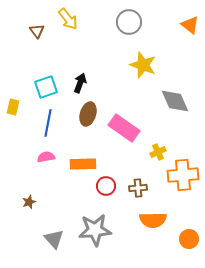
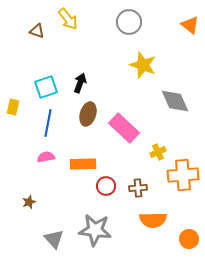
brown triangle: rotated 35 degrees counterclockwise
pink rectangle: rotated 8 degrees clockwise
gray star: rotated 12 degrees clockwise
